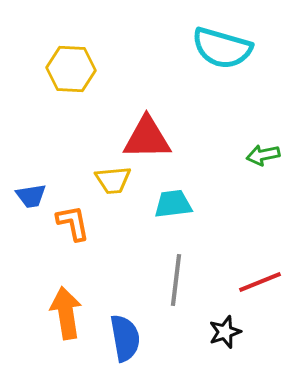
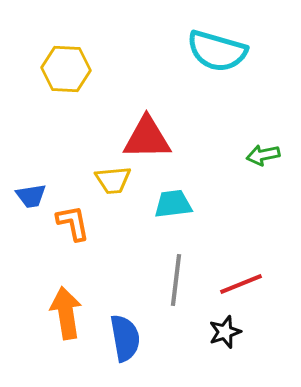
cyan semicircle: moved 5 px left, 3 px down
yellow hexagon: moved 5 px left
red line: moved 19 px left, 2 px down
